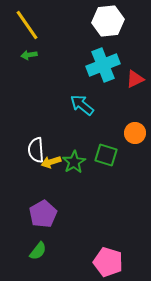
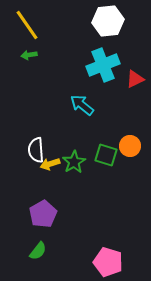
orange circle: moved 5 px left, 13 px down
yellow arrow: moved 1 px left, 2 px down
